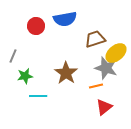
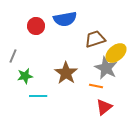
gray star: rotated 10 degrees clockwise
orange line: rotated 24 degrees clockwise
